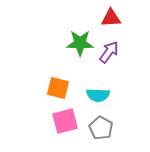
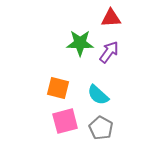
cyan semicircle: rotated 40 degrees clockwise
